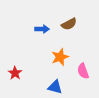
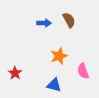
brown semicircle: moved 4 px up; rotated 91 degrees counterclockwise
blue arrow: moved 2 px right, 6 px up
orange star: moved 1 px left, 1 px up
blue triangle: moved 1 px left, 2 px up
